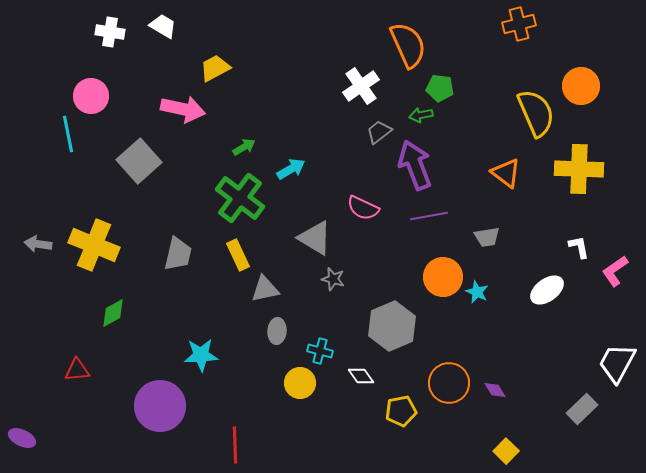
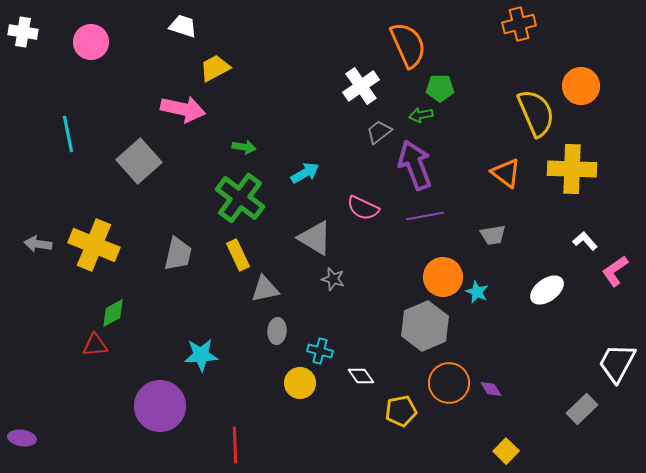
white trapezoid at (163, 26): moved 20 px right; rotated 12 degrees counterclockwise
white cross at (110, 32): moved 87 px left
green pentagon at (440, 88): rotated 8 degrees counterclockwise
pink circle at (91, 96): moved 54 px up
green arrow at (244, 147): rotated 40 degrees clockwise
cyan arrow at (291, 169): moved 14 px right, 4 px down
yellow cross at (579, 169): moved 7 px left
purple line at (429, 216): moved 4 px left
gray trapezoid at (487, 237): moved 6 px right, 2 px up
white L-shape at (579, 247): moved 6 px right, 6 px up; rotated 30 degrees counterclockwise
gray hexagon at (392, 326): moved 33 px right
red triangle at (77, 370): moved 18 px right, 25 px up
purple diamond at (495, 390): moved 4 px left, 1 px up
purple ellipse at (22, 438): rotated 16 degrees counterclockwise
